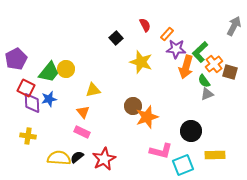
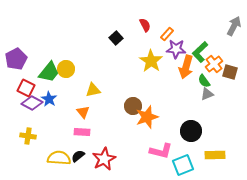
yellow star: moved 10 px right, 1 px up; rotated 15 degrees clockwise
blue star: rotated 28 degrees counterclockwise
purple diamond: rotated 60 degrees counterclockwise
pink rectangle: rotated 21 degrees counterclockwise
black semicircle: moved 1 px right, 1 px up
